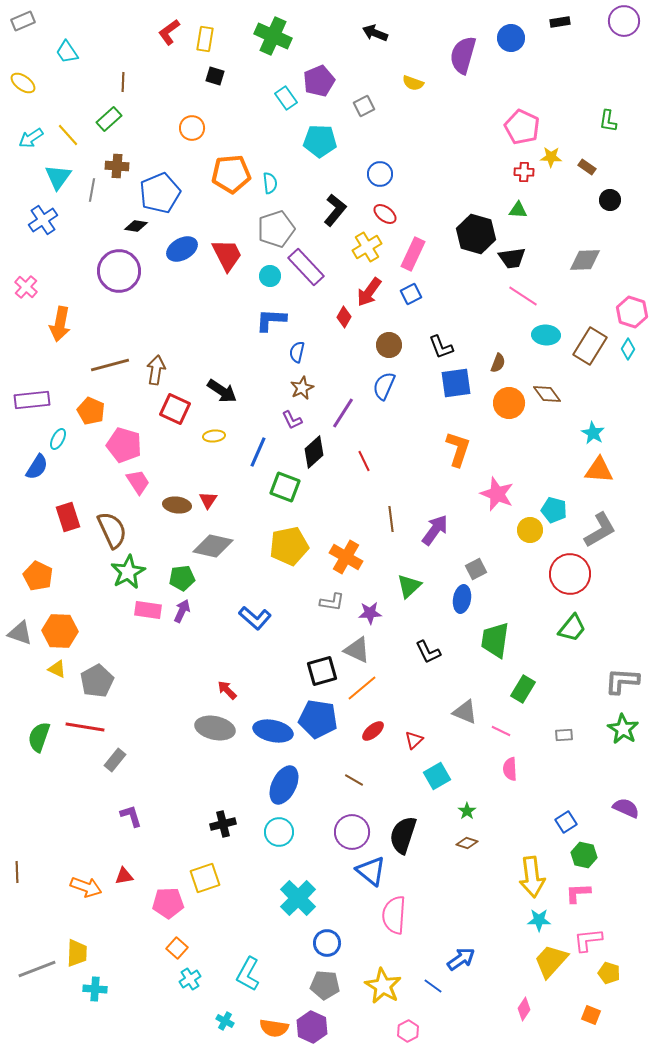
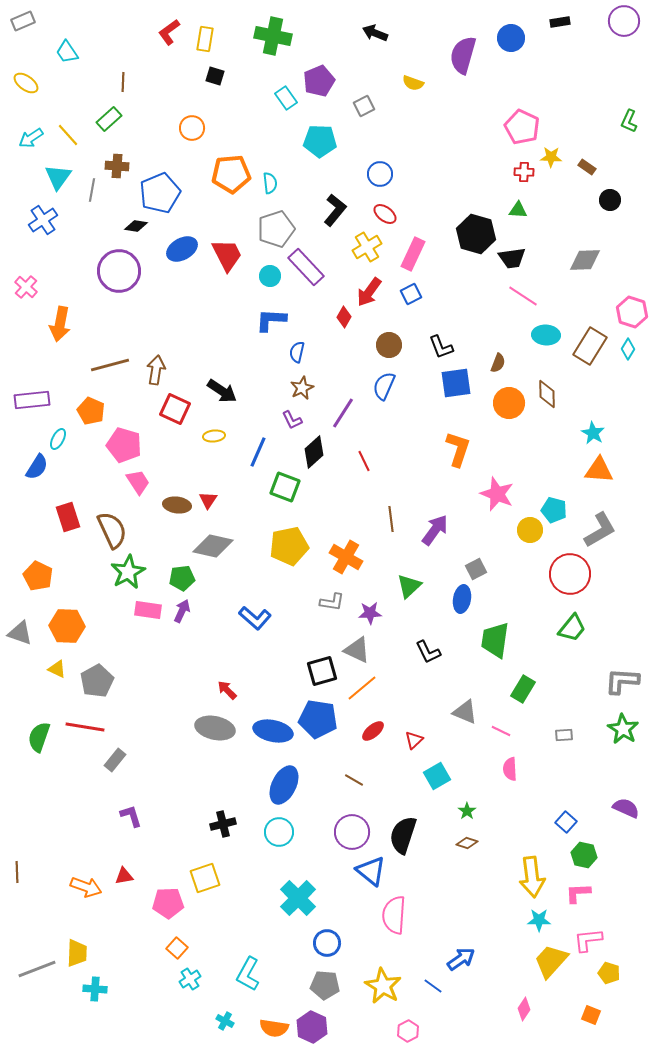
green cross at (273, 36): rotated 12 degrees counterclockwise
yellow ellipse at (23, 83): moved 3 px right
green L-shape at (608, 121): moved 21 px right; rotated 15 degrees clockwise
brown diamond at (547, 394): rotated 36 degrees clockwise
orange hexagon at (60, 631): moved 7 px right, 5 px up
blue square at (566, 822): rotated 15 degrees counterclockwise
